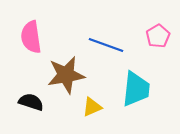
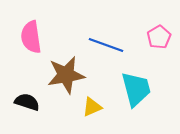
pink pentagon: moved 1 px right, 1 px down
cyan trapezoid: rotated 21 degrees counterclockwise
black semicircle: moved 4 px left
